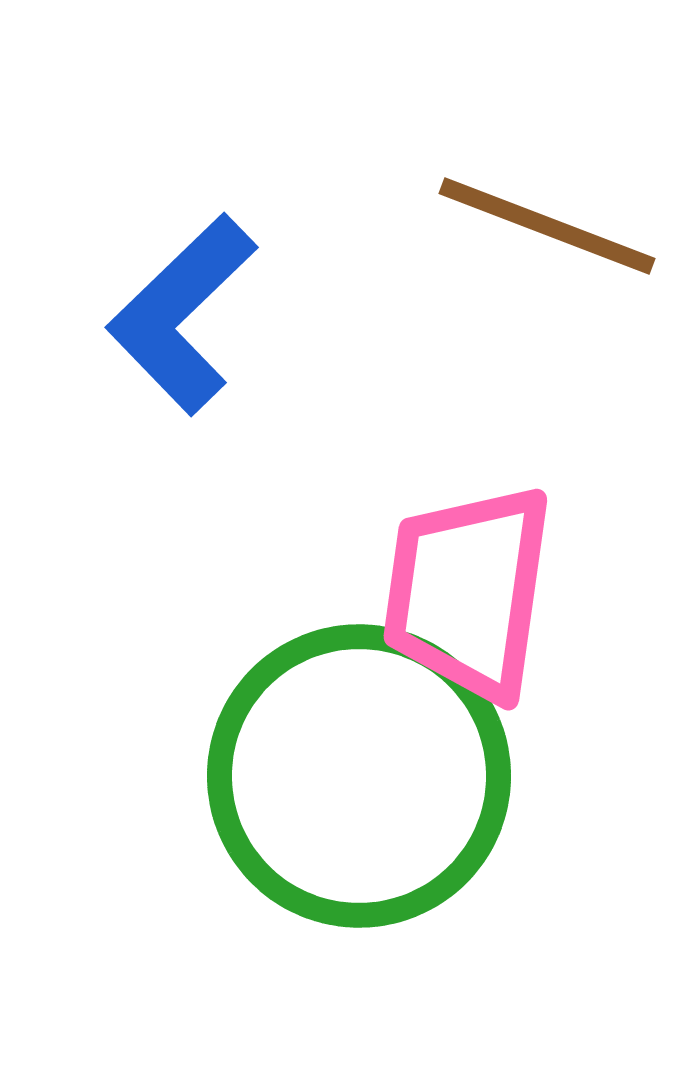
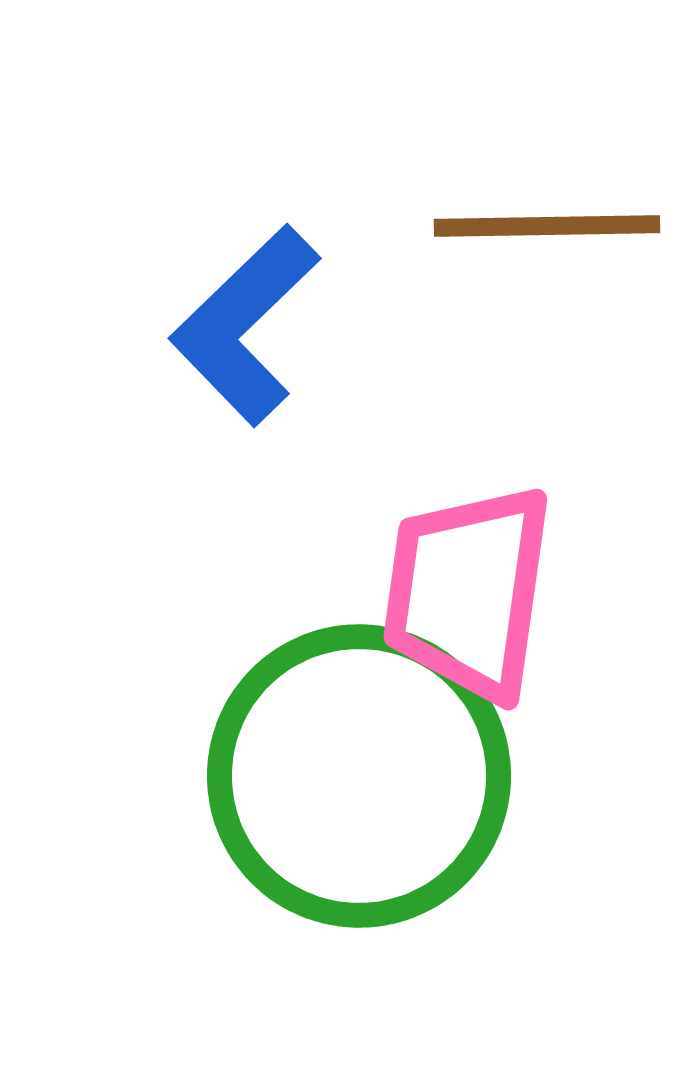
brown line: rotated 22 degrees counterclockwise
blue L-shape: moved 63 px right, 11 px down
